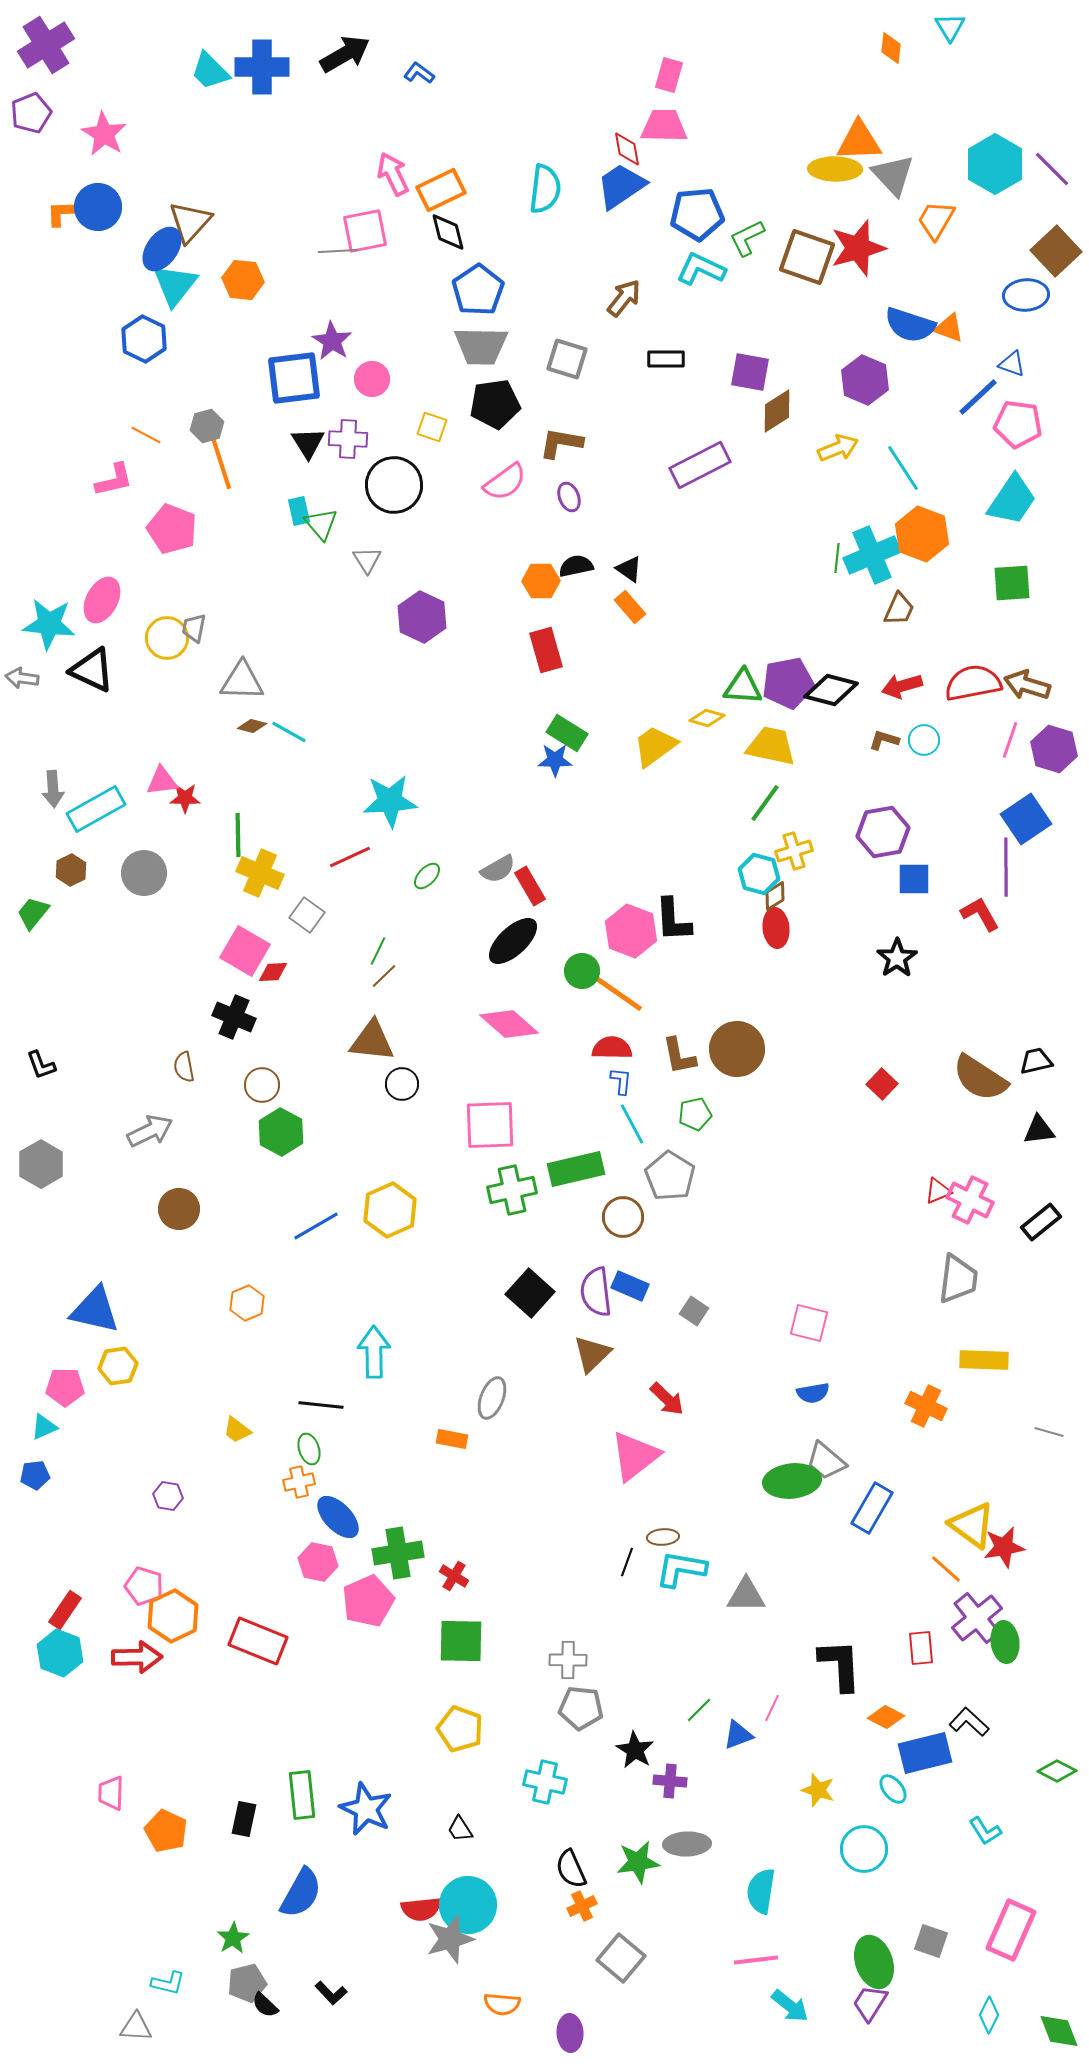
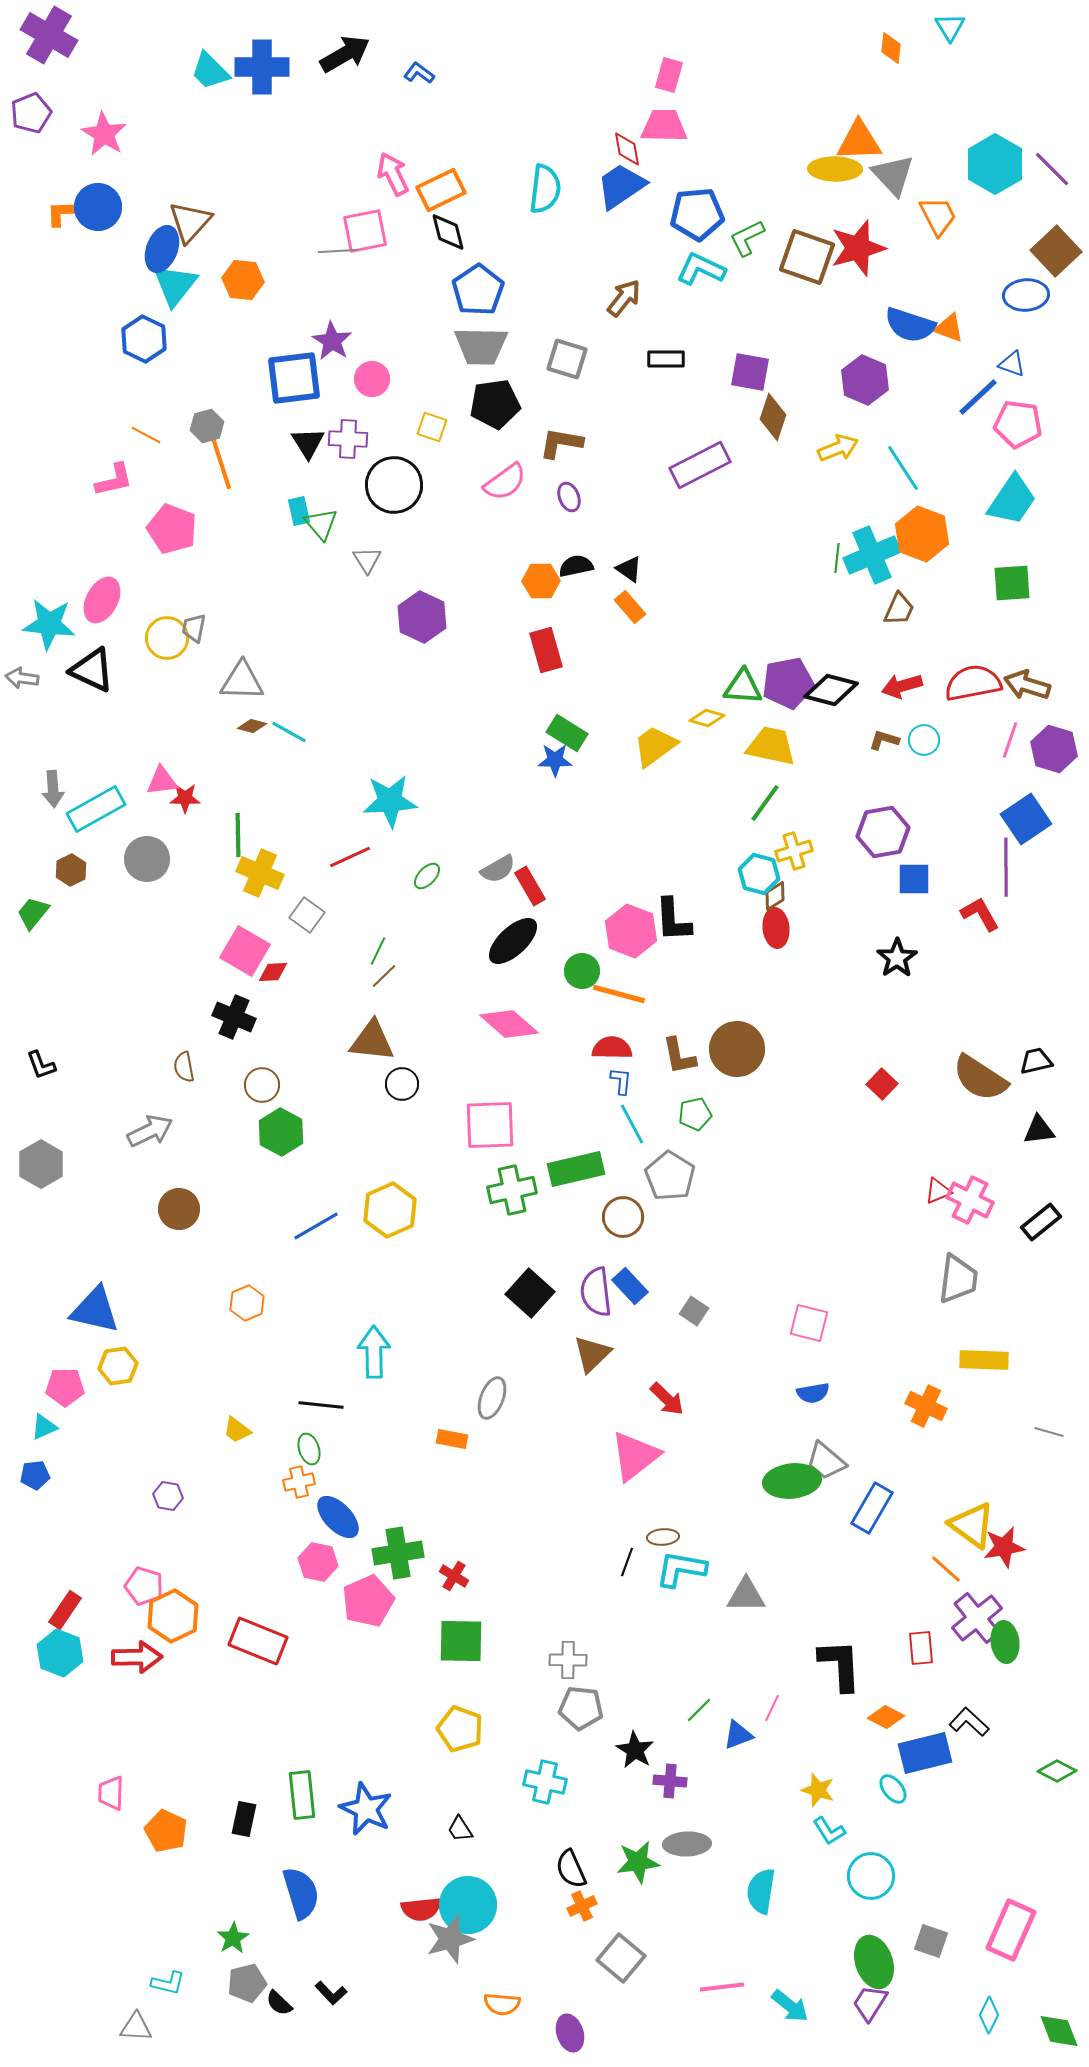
purple cross at (46, 45): moved 3 px right, 10 px up; rotated 28 degrees counterclockwise
orange trapezoid at (936, 220): moved 2 px right, 4 px up; rotated 123 degrees clockwise
blue ellipse at (162, 249): rotated 15 degrees counterclockwise
brown diamond at (777, 411): moved 4 px left, 6 px down; rotated 39 degrees counterclockwise
gray circle at (144, 873): moved 3 px right, 14 px up
orange line at (619, 994): rotated 20 degrees counterclockwise
blue rectangle at (630, 1286): rotated 24 degrees clockwise
cyan L-shape at (985, 1831): moved 156 px left
cyan circle at (864, 1849): moved 7 px right, 27 px down
blue semicircle at (301, 1893): rotated 46 degrees counterclockwise
pink line at (756, 1960): moved 34 px left, 27 px down
black semicircle at (265, 2005): moved 14 px right, 2 px up
purple ellipse at (570, 2033): rotated 15 degrees counterclockwise
